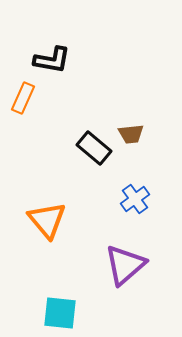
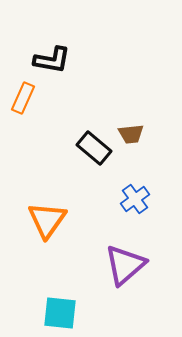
orange triangle: rotated 15 degrees clockwise
